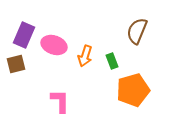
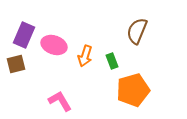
pink L-shape: rotated 30 degrees counterclockwise
